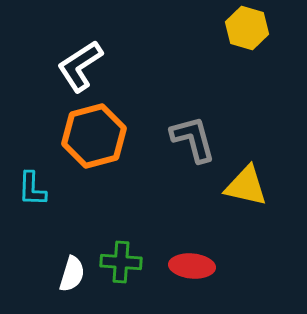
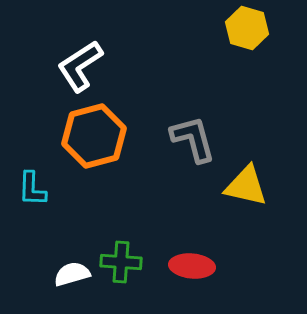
white semicircle: rotated 123 degrees counterclockwise
